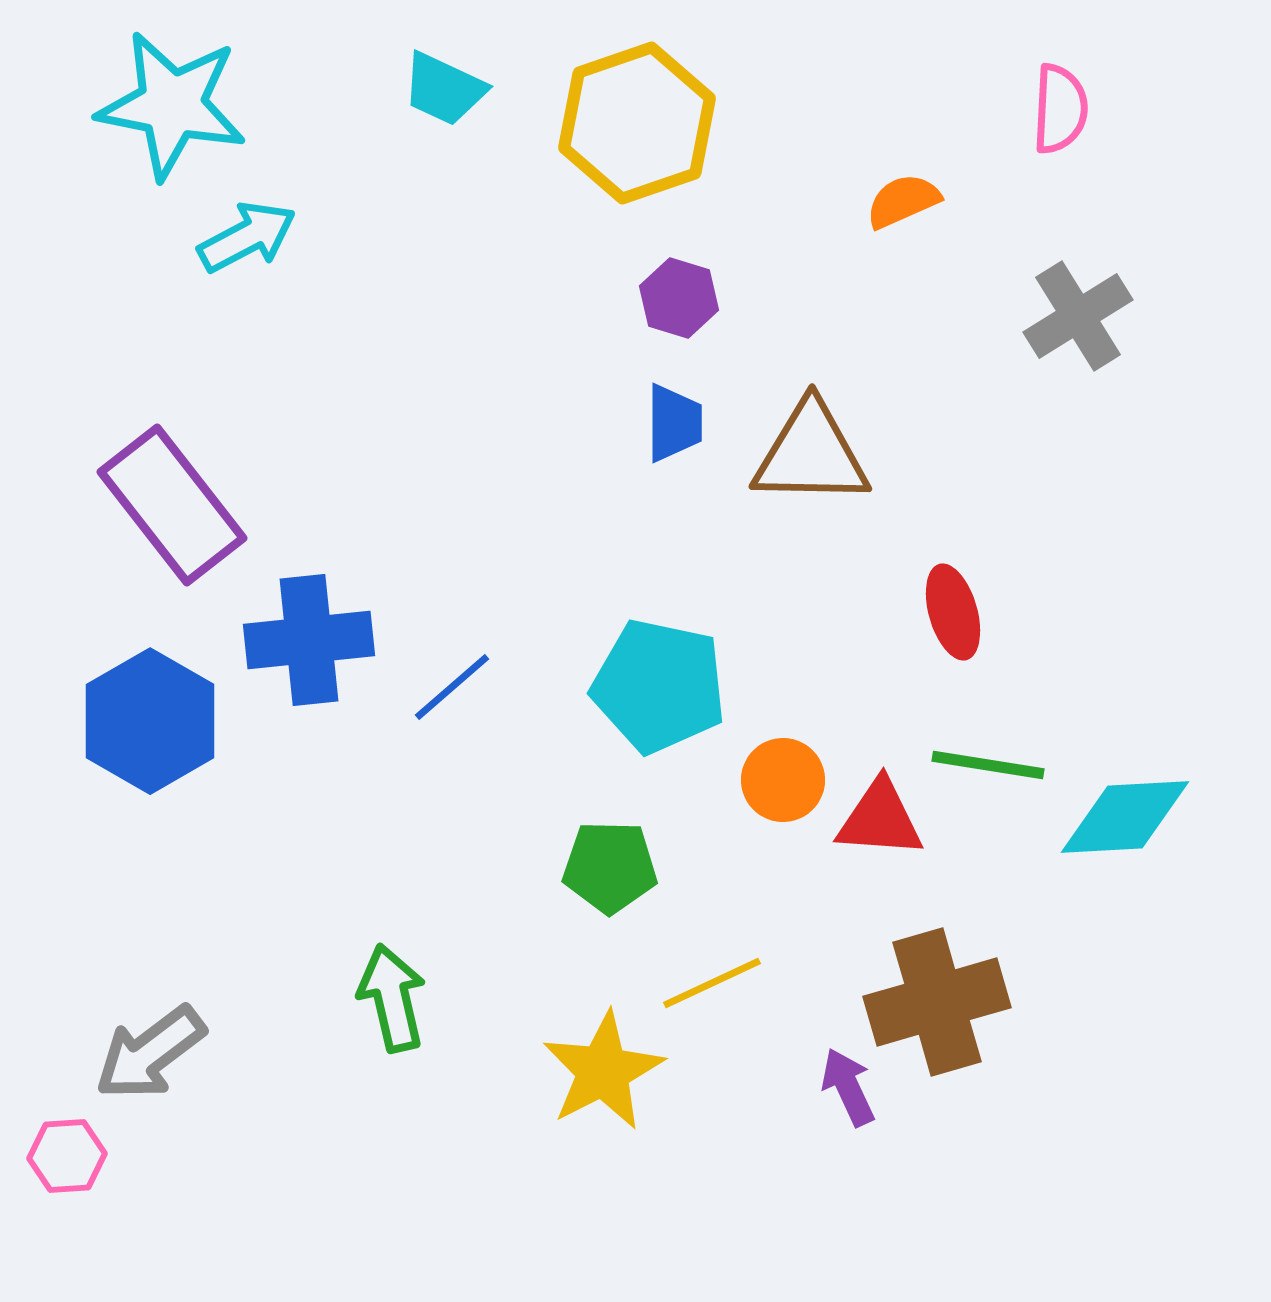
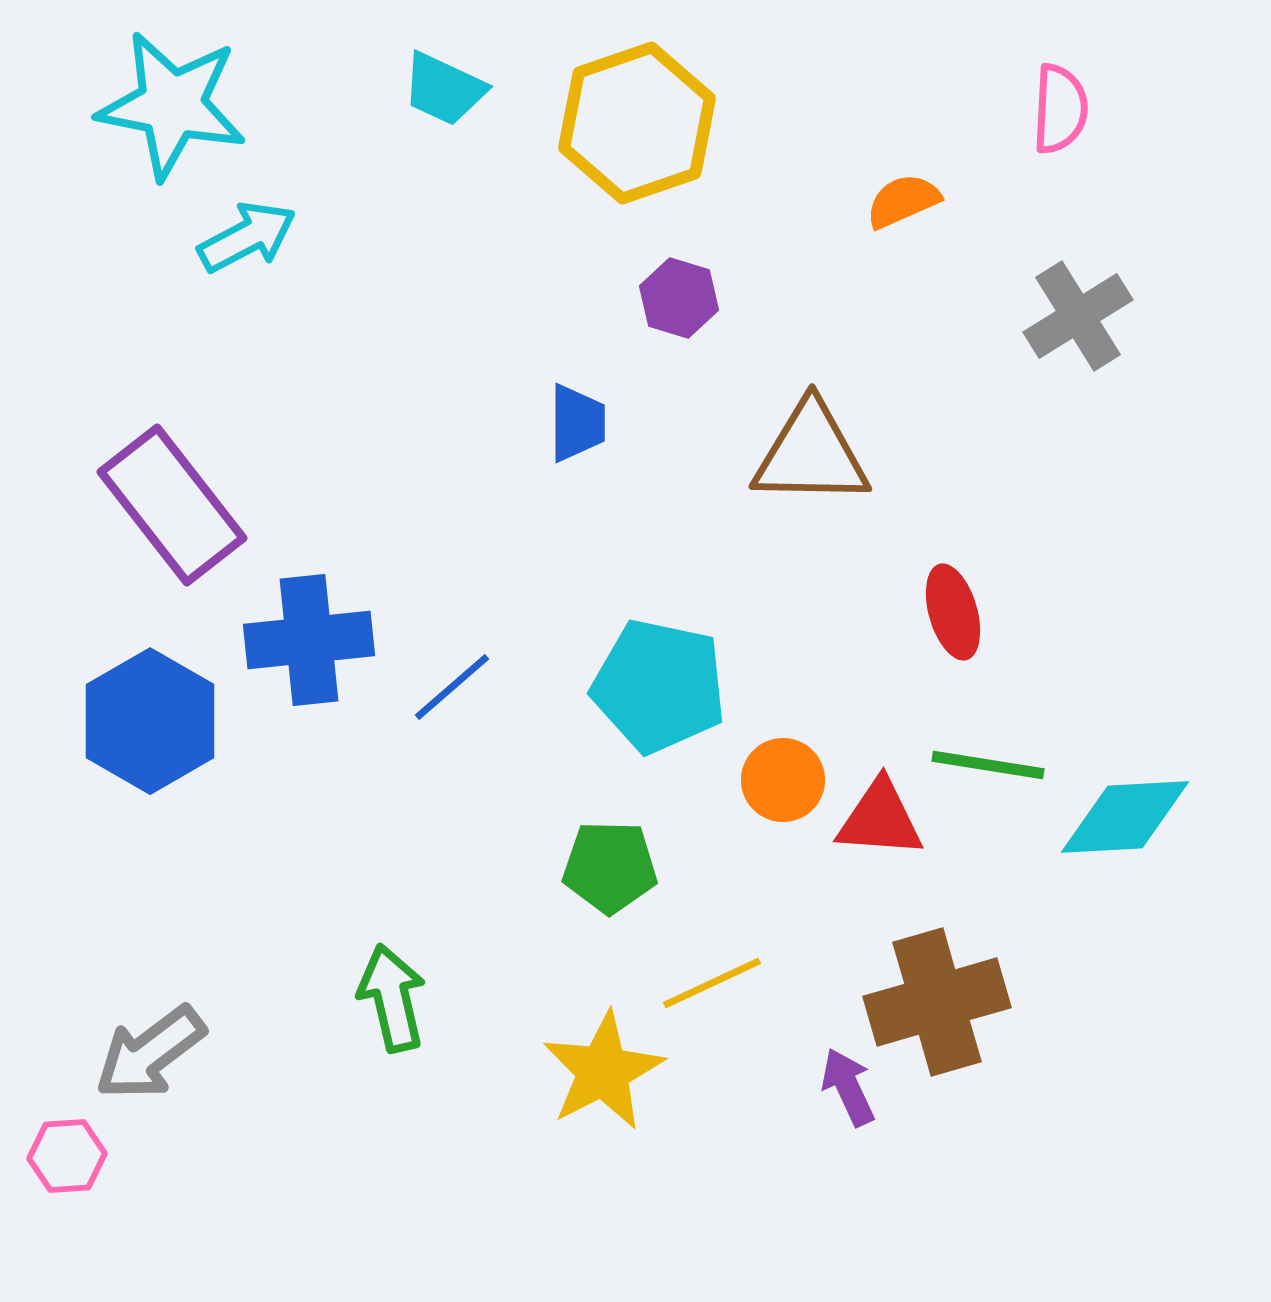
blue trapezoid: moved 97 px left
